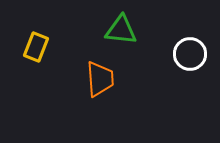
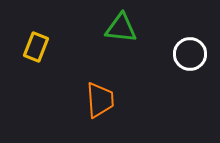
green triangle: moved 2 px up
orange trapezoid: moved 21 px down
